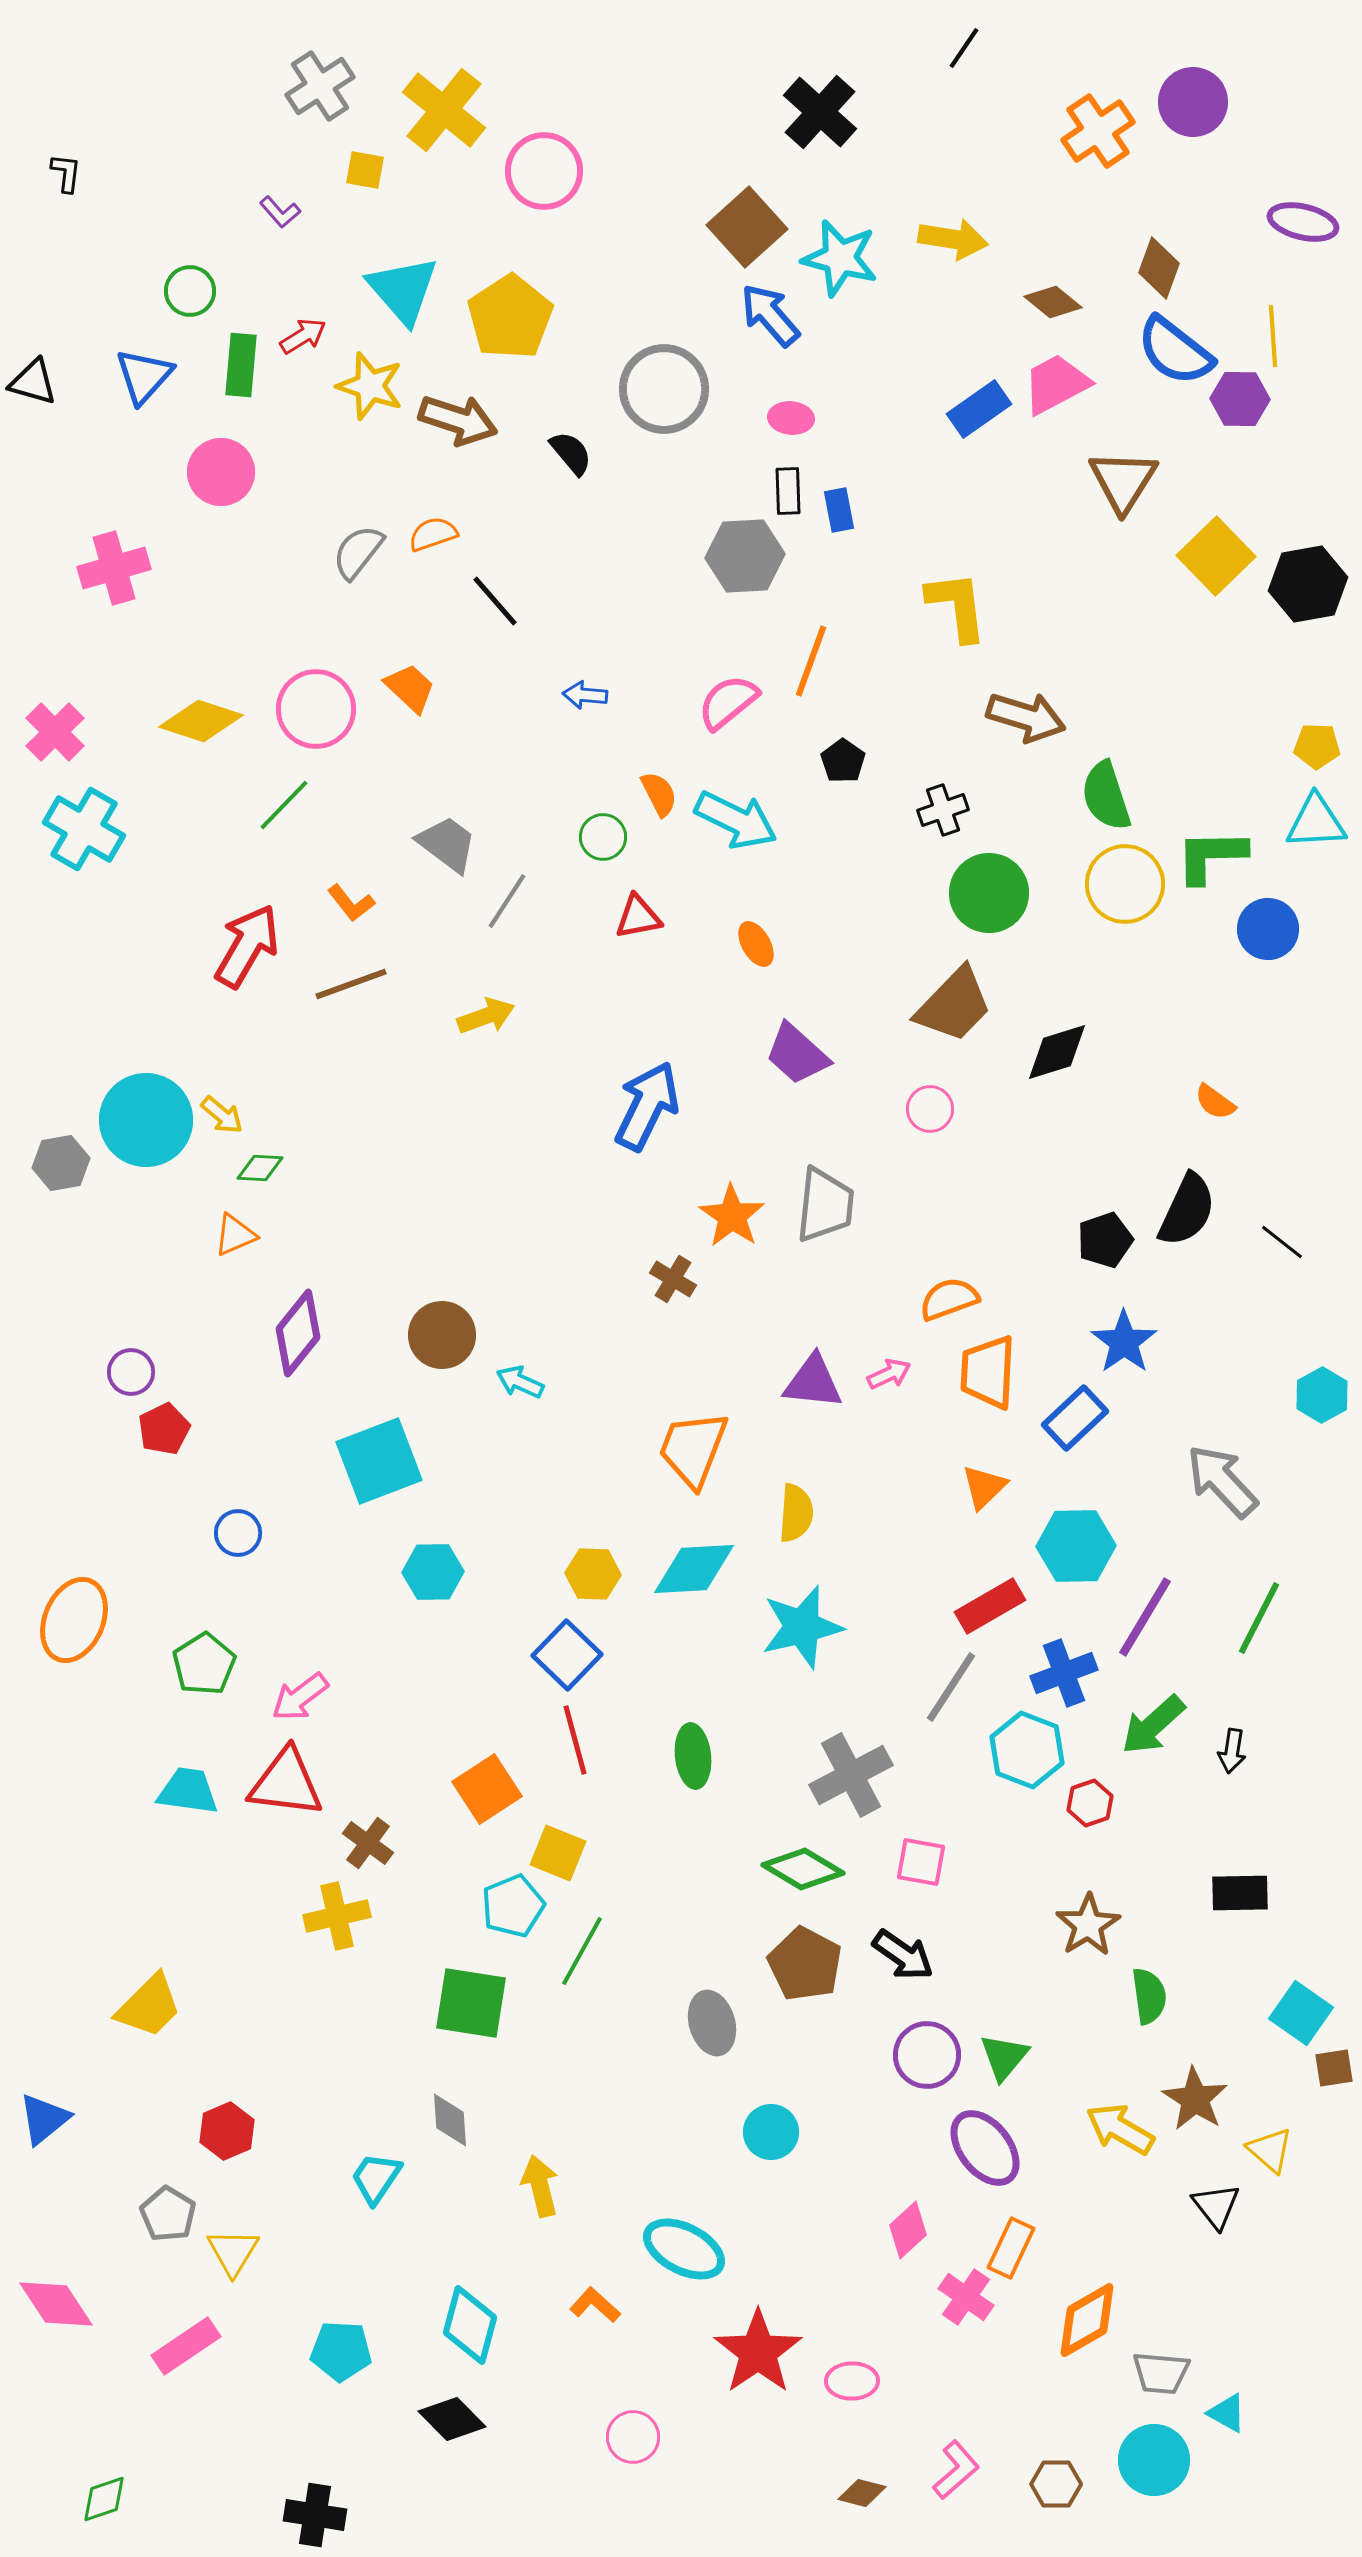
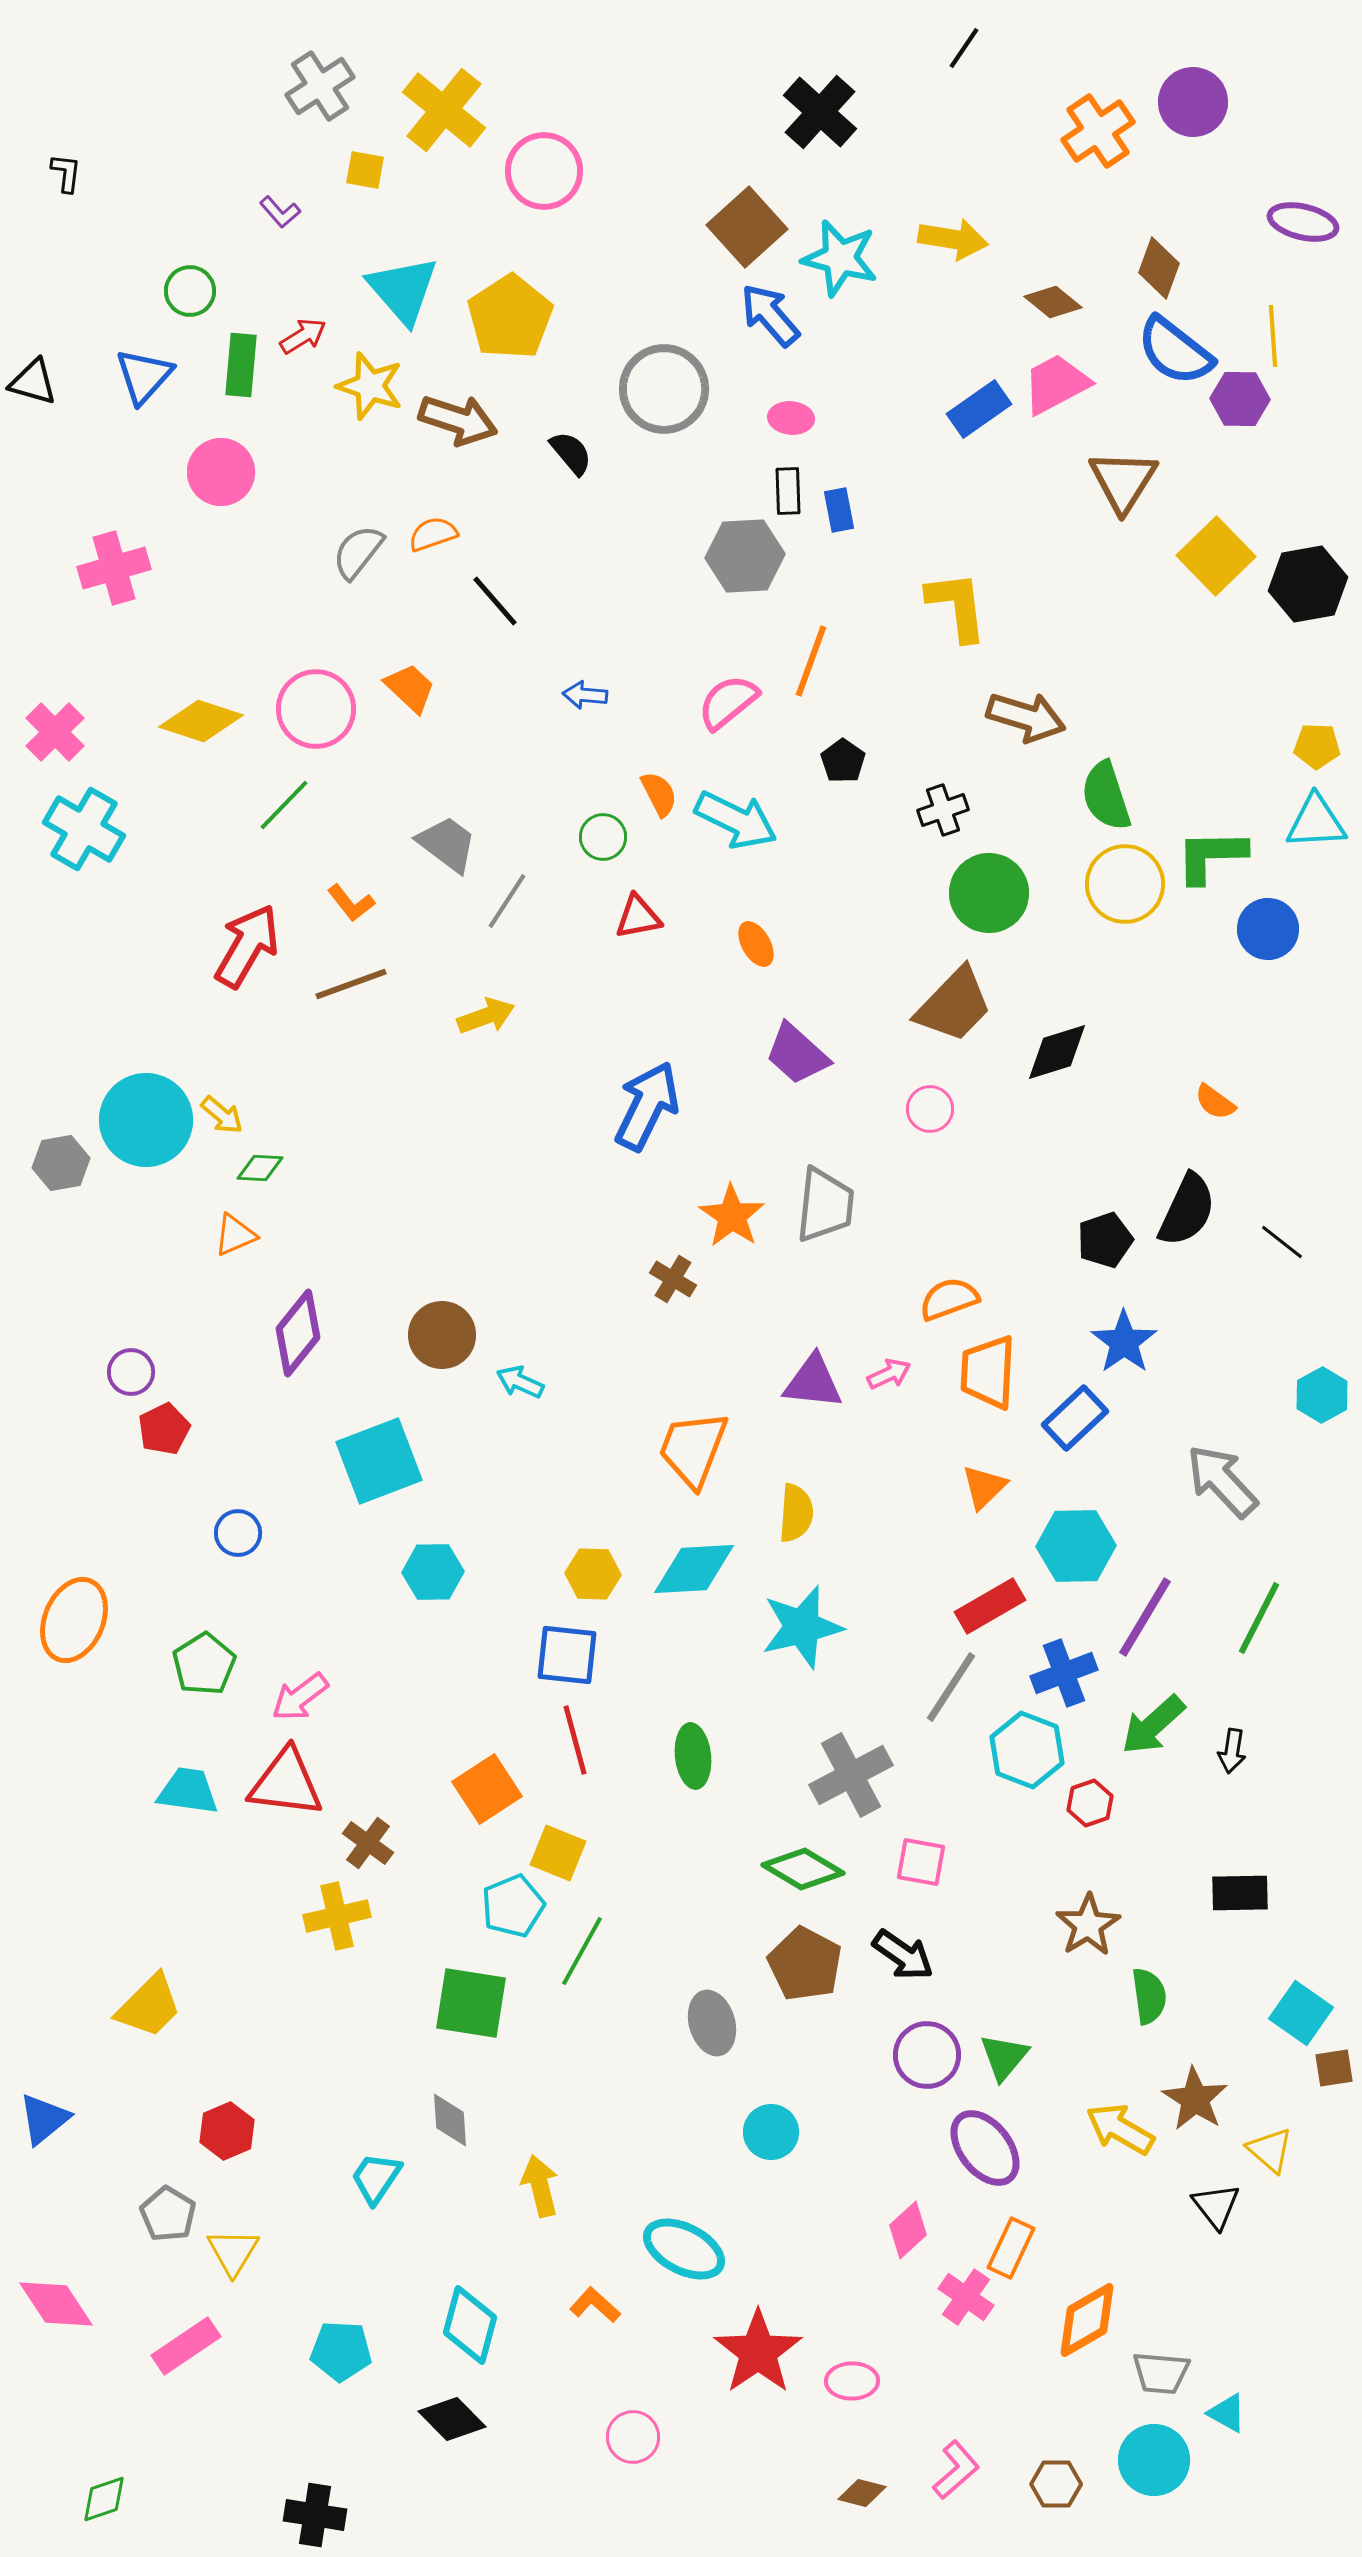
blue square at (567, 1655): rotated 38 degrees counterclockwise
